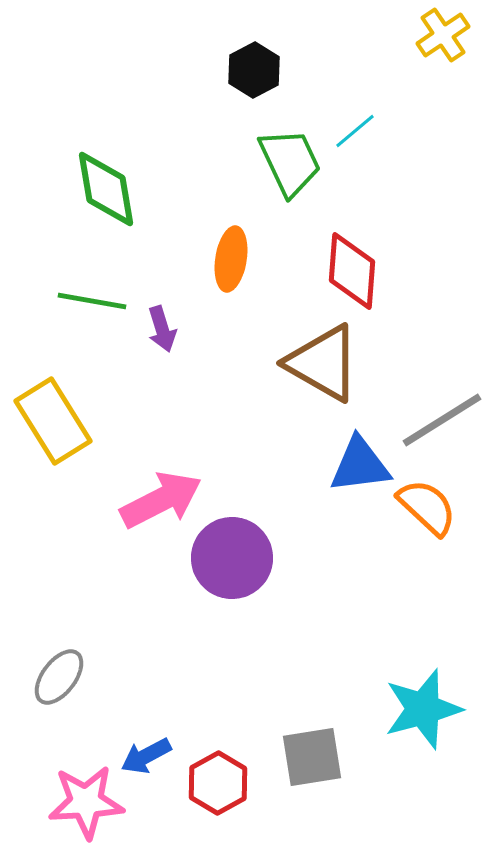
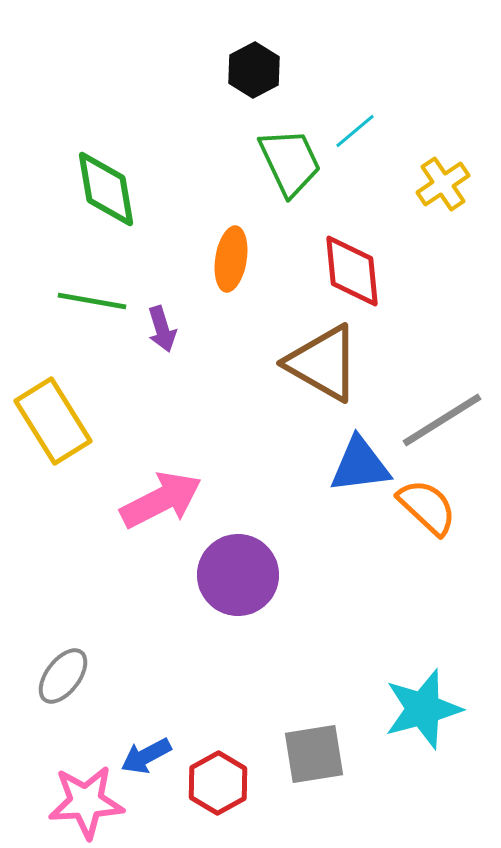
yellow cross: moved 149 px down
red diamond: rotated 10 degrees counterclockwise
purple circle: moved 6 px right, 17 px down
gray ellipse: moved 4 px right, 1 px up
gray square: moved 2 px right, 3 px up
